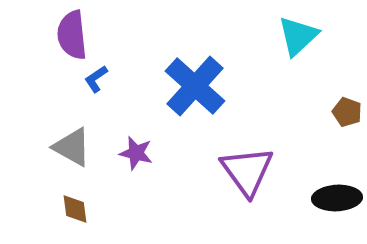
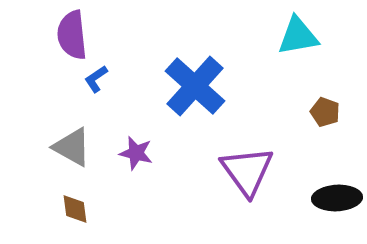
cyan triangle: rotated 33 degrees clockwise
brown pentagon: moved 22 px left
